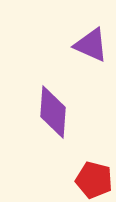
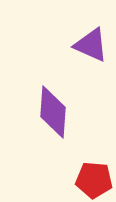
red pentagon: rotated 9 degrees counterclockwise
